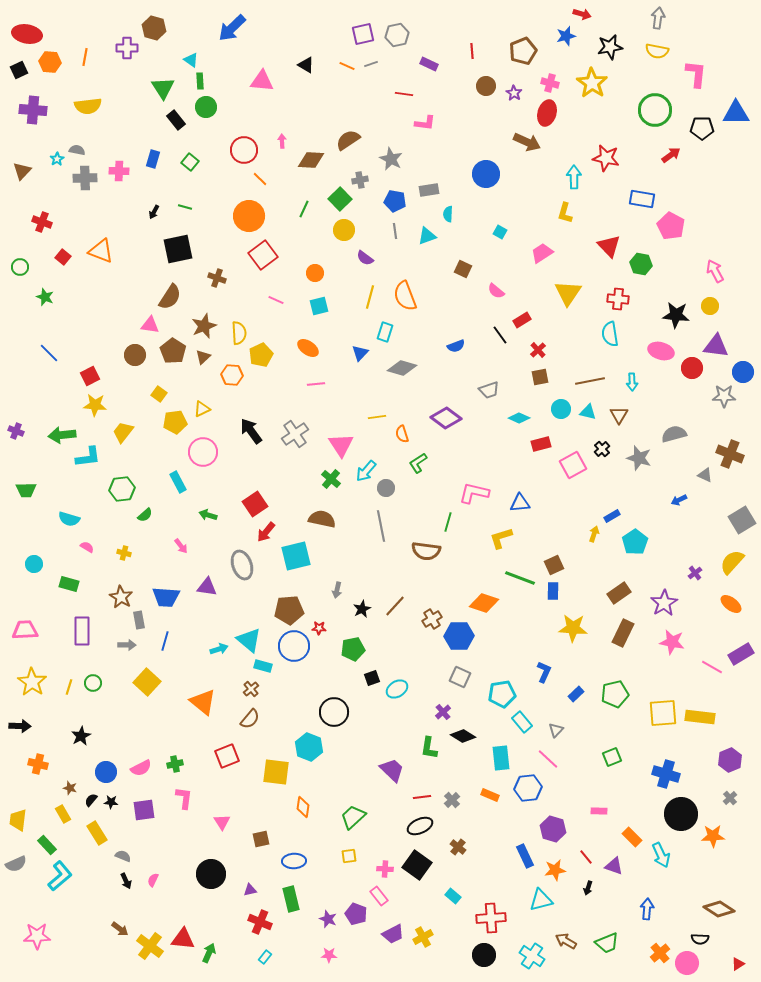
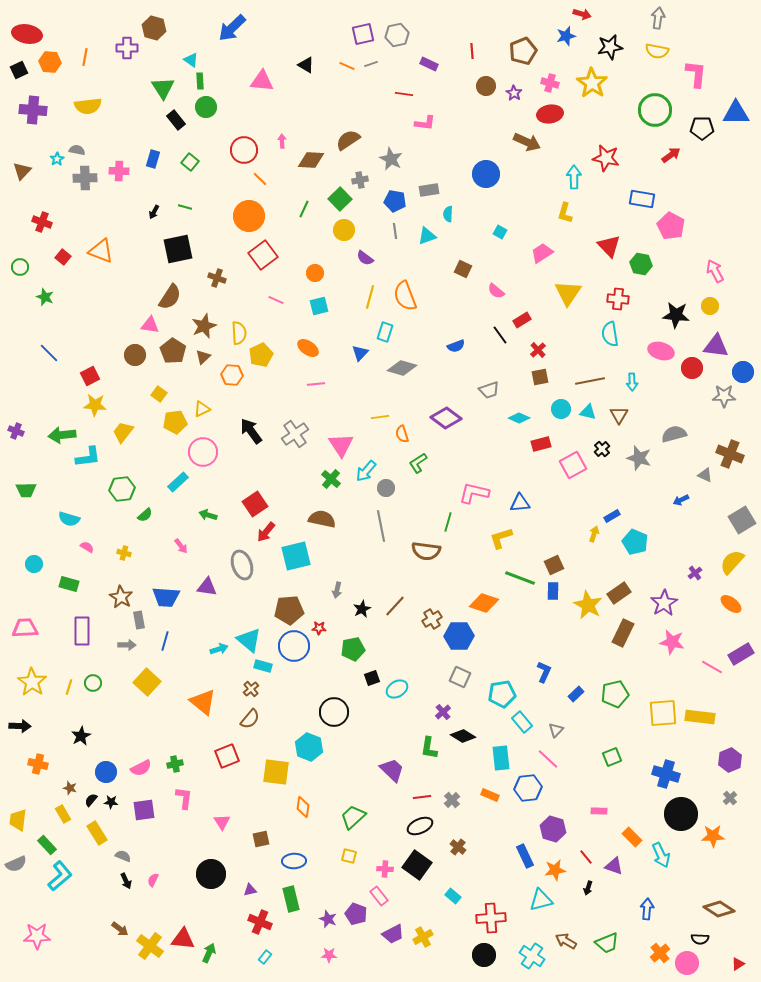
red ellipse at (547, 113): moved 3 px right, 1 px down; rotated 65 degrees clockwise
yellow line at (377, 417): moved 3 px right
cyan rectangle at (178, 482): rotated 75 degrees clockwise
blue arrow at (679, 500): moved 2 px right
cyan pentagon at (635, 542): rotated 15 degrees counterclockwise
yellow star at (573, 628): moved 15 px right, 23 px up; rotated 24 degrees clockwise
pink trapezoid at (25, 630): moved 2 px up
yellow square at (349, 856): rotated 21 degrees clockwise
